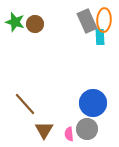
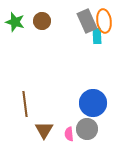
orange ellipse: moved 1 px down; rotated 10 degrees counterclockwise
brown circle: moved 7 px right, 3 px up
cyan rectangle: moved 3 px left, 1 px up
brown line: rotated 35 degrees clockwise
